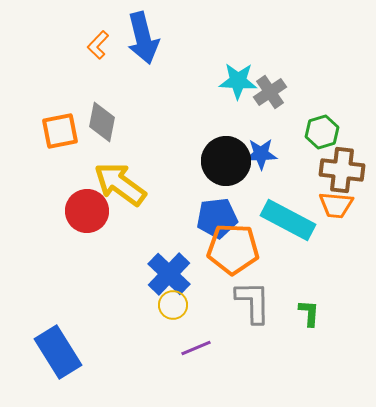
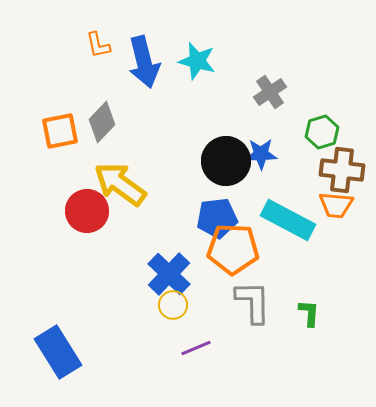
blue arrow: moved 1 px right, 24 px down
orange L-shape: rotated 56 degrees counterclockwise
cyan star: moved 41 px left, 20 px up; rotated 12 degrees clockwise
gray diamond: rotated 33 degrees clockwise
